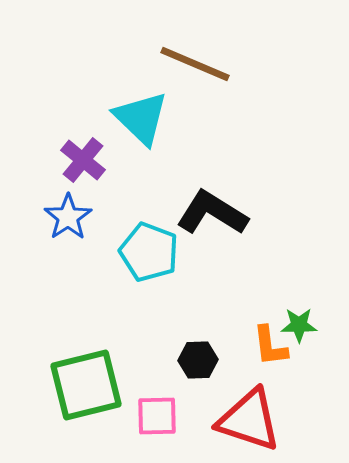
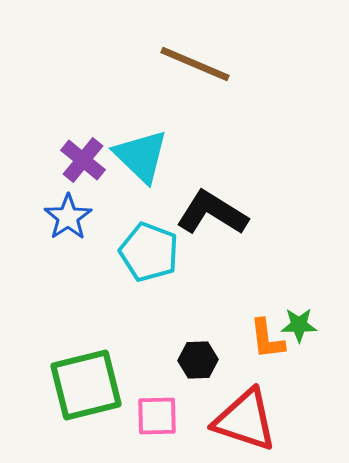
cyan triangle: moved 38 px down
orange L-shape: moved 3 px left, 7 px up
red triangle: moved 4 px left
